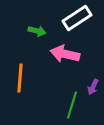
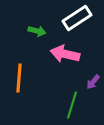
orange line: moved 1 px left
purple arrow: moved 5 px up; rotated 14 degrees clockwise
